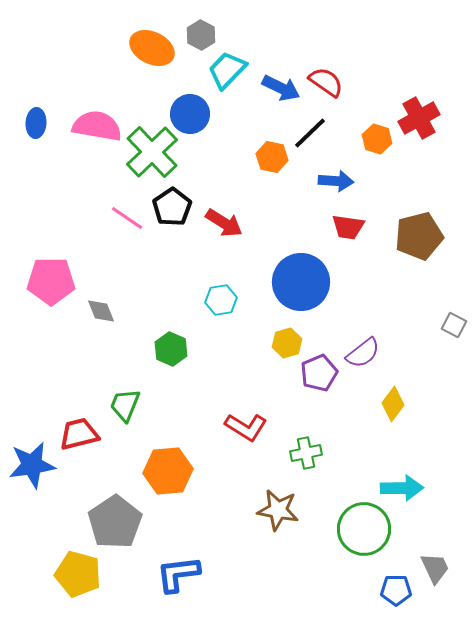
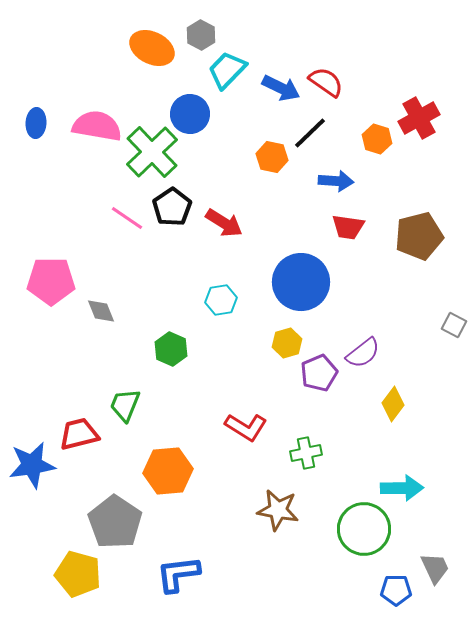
gray pentagon at (115, 522): rotated 4 degrees counterclockwise
